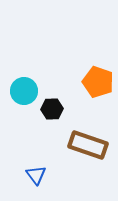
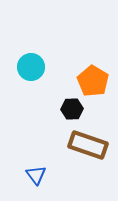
orange pentagon: moved 5 px left, 1 px up; rotated 12 degrees clockwise
cyan circle: moved 7 px right, 24 px up
black hexagon: moved 20 px right
